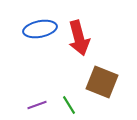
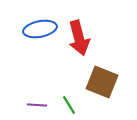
purple line: rotated 24 degrees clockwise
